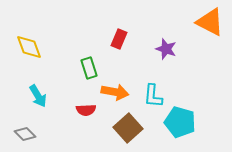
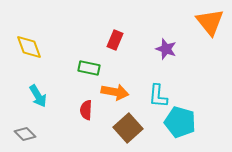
orange triangle: rotated 24 degrees clockwise
red rectangle: moved 4 px left, 1 px down
green rectangle: rotated 60 degrees counterclockwise
cyan L-shape: moved 5 px right
red semicircle: rotated 96 degrees clockwise
